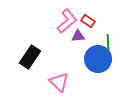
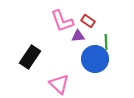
pink L-shape: moved 5 px left; rotated 110 degrees clockwise
green line: moved 2 px left
blue circle: moved 3 px left
pink triangle: moved 2 px down
